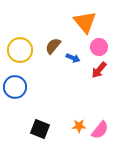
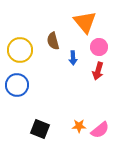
brown semicircle: moved 5 px up; rotated 54 degrees counterclockwise
blue arrow: rotated 64 degrees clockwise
red arrow: moved 1 px left, 1 px down; rotated 24 degrees counterclockwise
blue circle: moved 2 px right, 2 px up
pink semicircle: rotated 12 degrees clockwise
